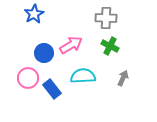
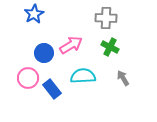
green cross: moved 1 px down
gray arrow: rotated 56 degrees counterclockwise
